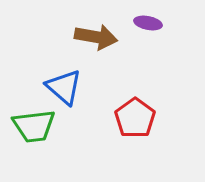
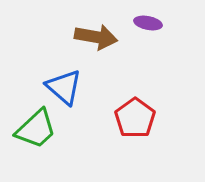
green trapezoid: moved 2 px right, 3 px down; rotated 36 degrees counterclockwise
